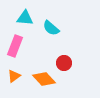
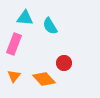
cyan semicircle: moved 1 px left, 2 px up; rotated 18 degrees clockwise
pink rectangle: moved 1 px left, 2 px up
orange triangle: rotated 16 degrees counterclockwise
